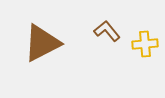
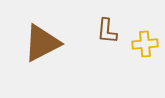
brown L-shape: rotated 136 degrees counterclockwise
